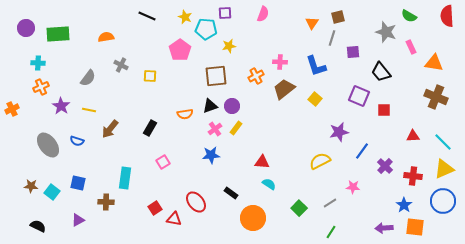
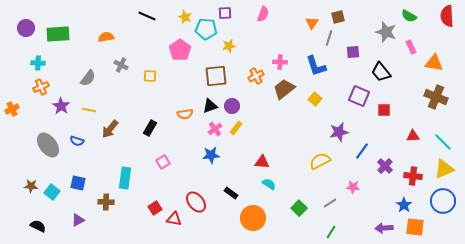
gray line at (332, 38): moved 3 px left
